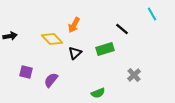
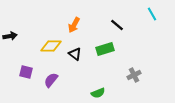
black line: moved 5 px left, 4 px up
yellow diamond: moved 1 px left, 7 px down; rotated 45 degrees counterclockwise
black triangle: moved 1 px down; rotated 40 degrees counterclockwise
gray cross: rotated 16 degrees clockwise
